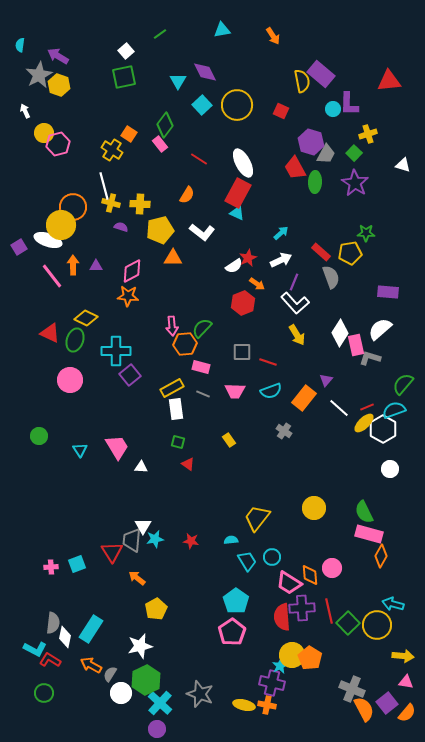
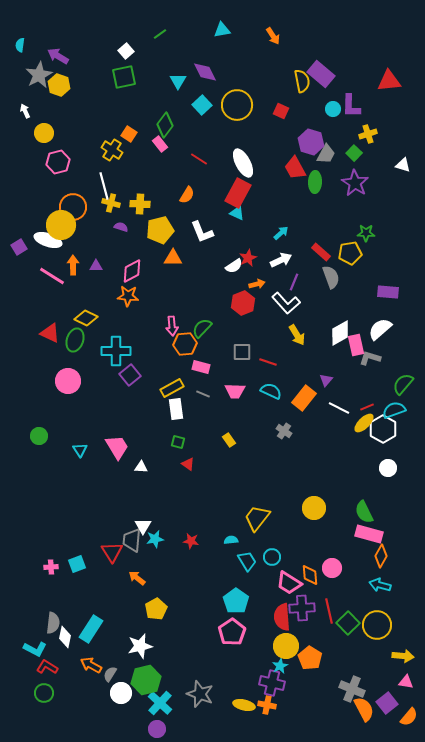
purple L-shape at (349, 104): moved 2 px right, 2 px down
pink hexagon at (58, 144): moved 18 px down
white L-shape at (202, 232): rotated 30 degrees clockwise
pink line at (52, 276): rotated 20 degrees counterclockwise
orange arrow at (257, 284): rotated 49 degrees counterclockwise
white L-shape at (295, 303): moved 9 px left
white diamond at (340, 333): rotated 28 degrees clockwise
pink circle at (70, 380): moved 2 px left, 1 px down
cyan semicircle at (271, 391): rotated 135 degrees counterclockwise
white line at (339, 408): rotated 15 degrees counterclockwise
white circle at (390, 469): moved 2 px left, 1 px up
cyan arrow at (393, 604): moved 13 px left, 19 px up
yellow circle at (292, 655): moved 6 px left, 9 px up
red L-shape at (50, 660): moved 3 px left, 7 px down
green hexagon at (146, 680): rotated 12 degrees clockwise
orange semicircle at (407, 713): moved 2 px right, 4 px down
